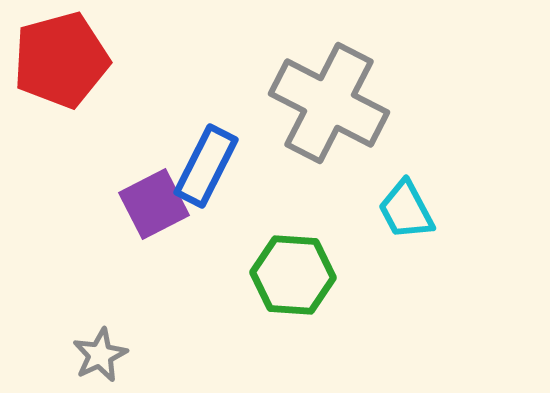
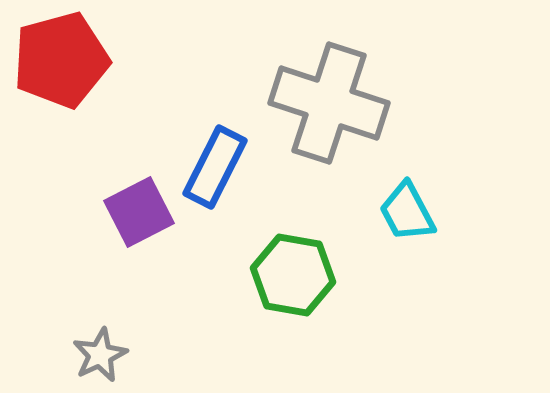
gray cross: rotated 9 degrees counterclockwise
blue rectangle: moved 9 px right, 1 px down
purple square: moved 15 px left, 8 px down
cyan trapezoid: moved 1 px right, 2 px down
green hexagon: rotated 6 degrees clockwise
